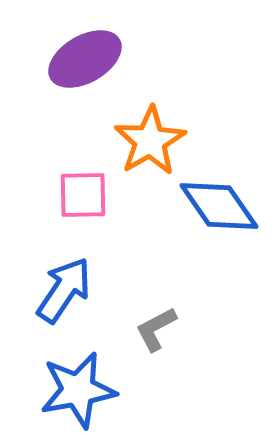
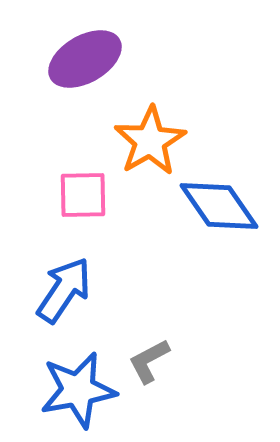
gray L-shape: moved 7 px left, 32 px down
